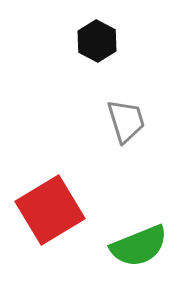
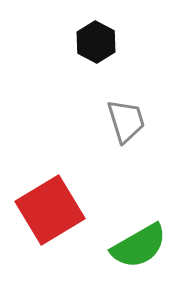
black hexagon: moved 1 px left, 1 px down
green semicircle: rotated 8 degrees counterclockwise
